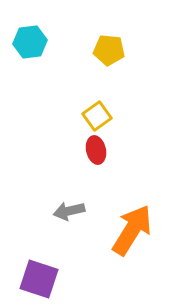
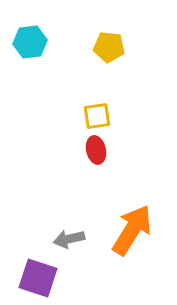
yellow pentagon: moved 3 px up
yellow square: rotated 28 degrees clockwise
gray arrow: moved 28 px down
purple square: moved 1 px left, 1 px up
